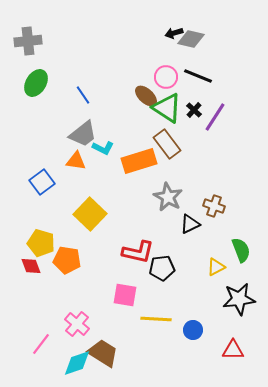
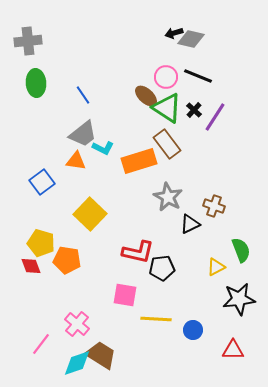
green ellipse: rotated 36 degrees counterclockwise
brown trapezoid: moved 2 px left, 2 px down
